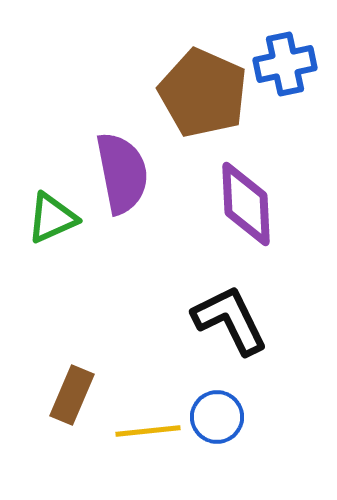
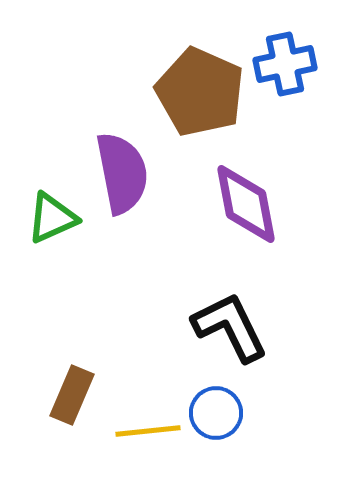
brown pentagon: moved 3 px left, 1 px up
purple diamond: rotated 8 degrees counterclockwise
black L-shape: moved 7 px down
blue circle: moved 1 px left, 4 px up
